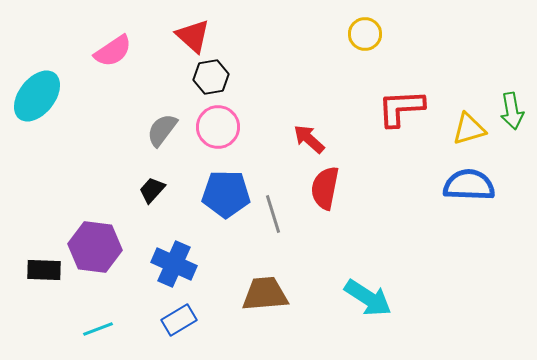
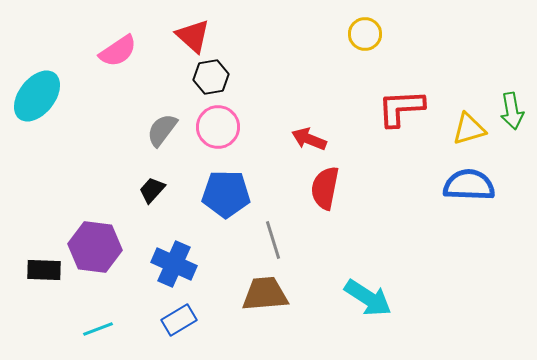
pink semicircle: moved 5 px right
red arrow: rotated 20 degrees counterclockwise
gray line: moved 26 px down
